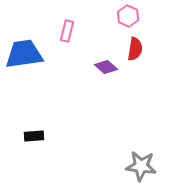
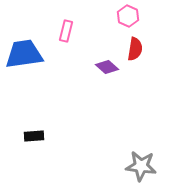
pink rectangle: moved 1 px left
purple diamond: moved 1 px right
